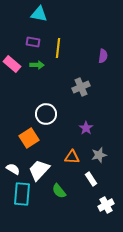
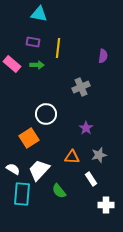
white cross: rotated 28 degrees clockwise
